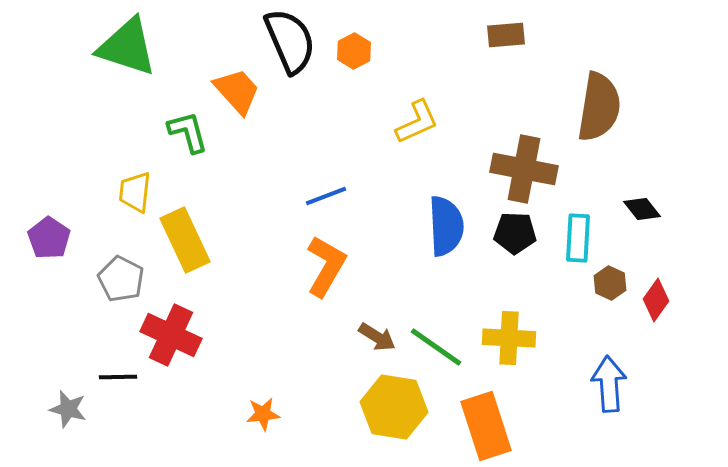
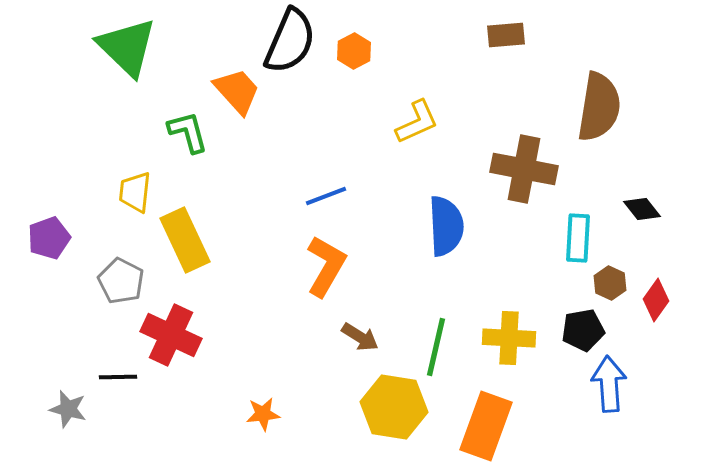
black semicircle: rotated 46 degrees clockwise
green triangle: rotated 26 degrees clockwise
black pentagon: moved 68 px right, 97 px down; rotated 12 degrees counterclockwise
purple pentagon: rotated 18 degrees clockwise
gray pentagon: moved 2 px down
brown arrow: moved 17 px left
green line: rotated 68 degrees clockwise
orange rectangle: rotated 38 degrees clockwise
